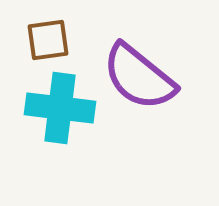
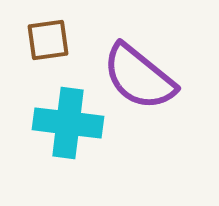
cyan cross: moved 8 px right, 15 px down
